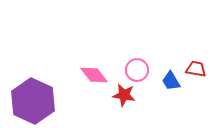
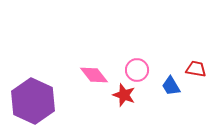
blue trapezoid: moved 5 px down
red star: rotated 10 degrees clockwise
